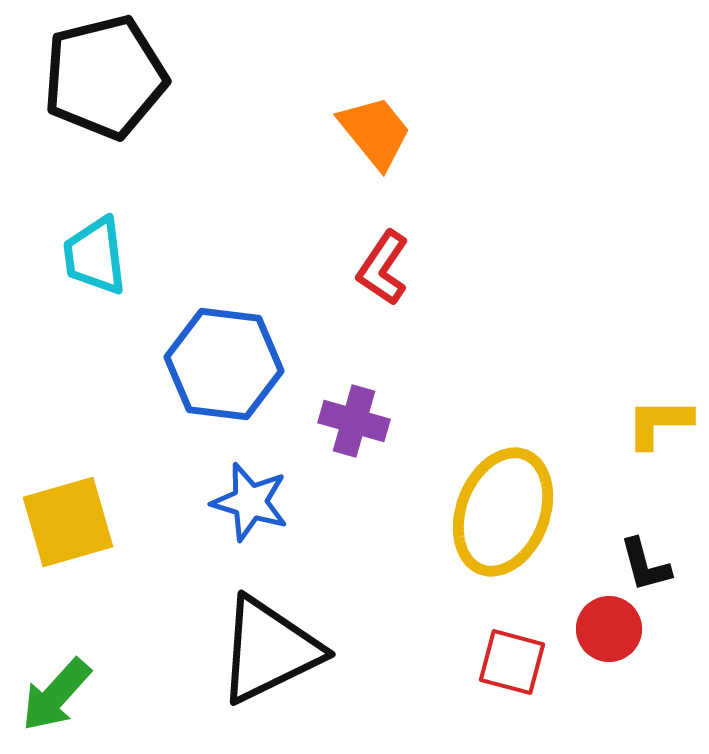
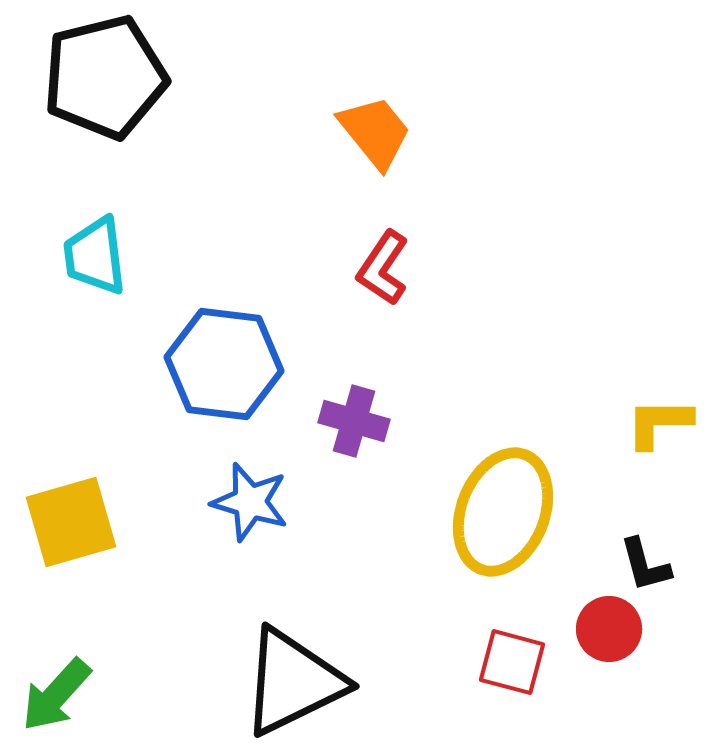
yellow square: moved 3 px right
black triangle: moved 24 px right, 32 px down
